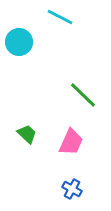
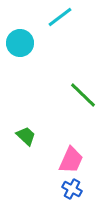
cyan line: rotated 64 degrees counterclockwise
cyan circle: moved 1 px right, 1 px down
green trapezoid: moved 1 px left, 2 px down
pink trapezoid: moved 18 px down
